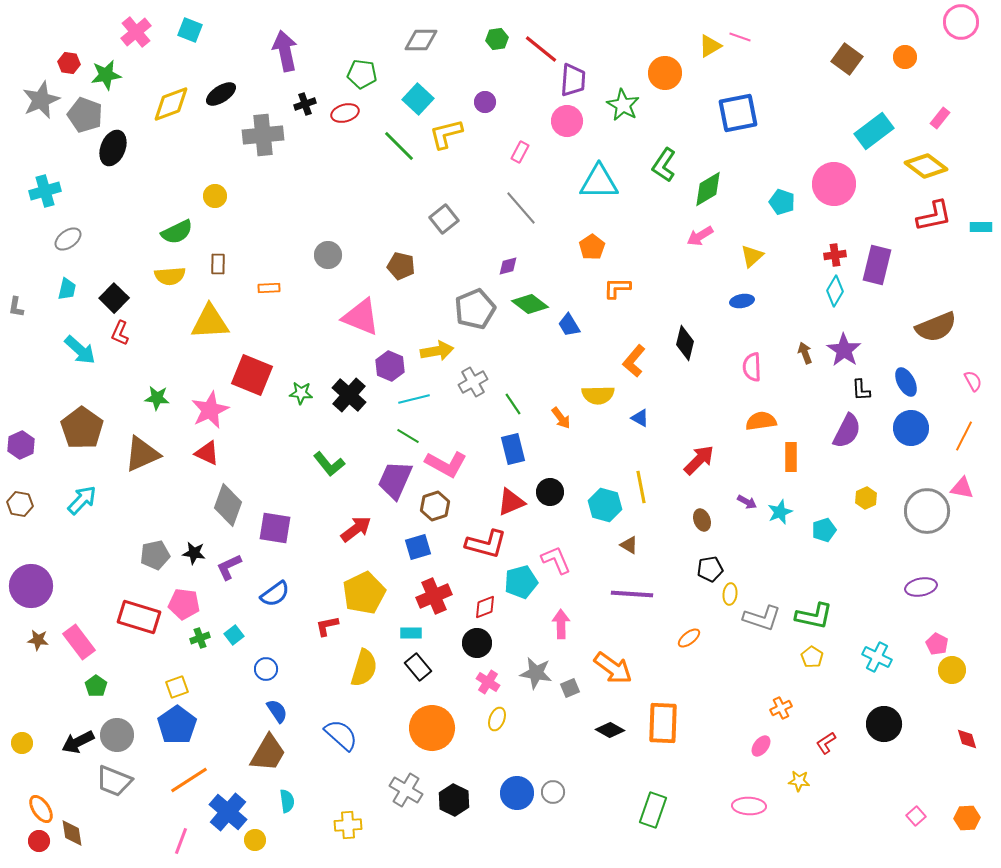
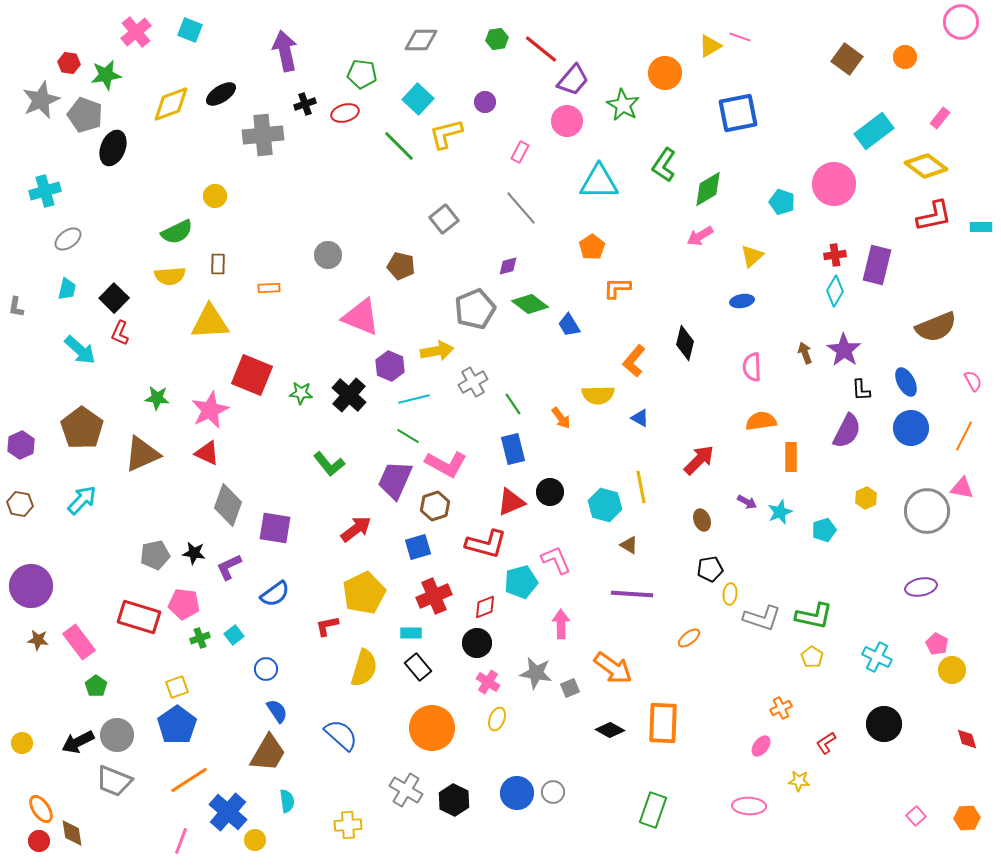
purple trapezoid at (573, 80): rotated 36 degrees clockwise
